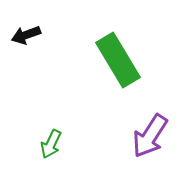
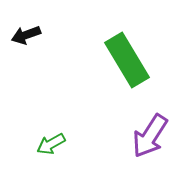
green rectangle: moved 9 px right
green arrow: rotated 36 degrees clockwise
